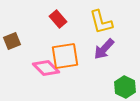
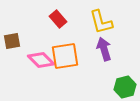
brown square: rotated 12 degrees clockwise
purple arrow: rotated 120 degrees clockwise
pink diamond: moved 5 px left, 8 px up
green hexagon: rotated 20 degrees clockwise
